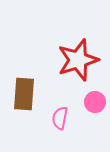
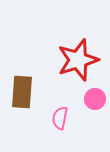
brown rectangle: moved 2 px left, 2 px up
pink circle: moved 3 px up
